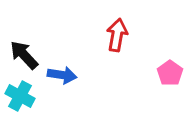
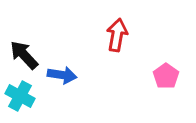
pink pentagon: moved 4 px left, 3 px down
